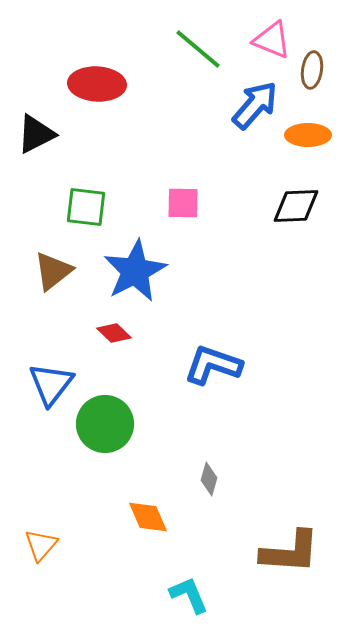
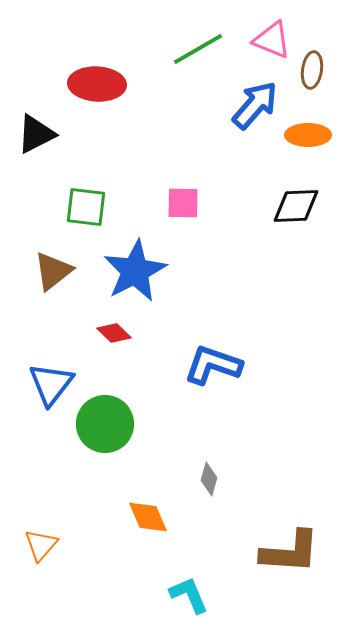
green line: rotated 70 degrees counterclockwise
